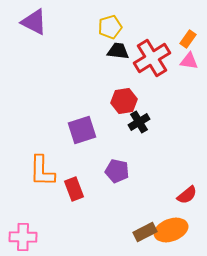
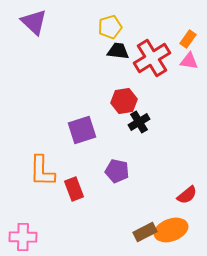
purple triangle: rotated 16 degrees clockwise
